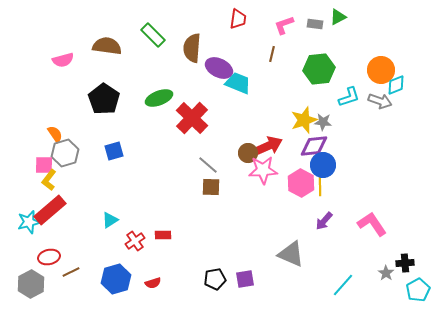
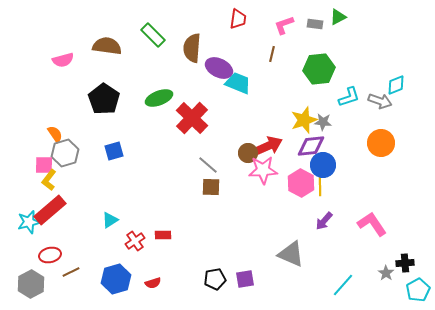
orange circle at (381, 70): moved 73 px down
purple diamond at (314, 146): moved 3 px left
red ellipse at (49, 257): moved 1 px right, 2 px up
